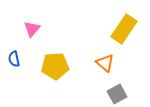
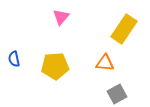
pink triangle: moved 29 px right, 12 px up
orange triangle: rotated 36 degrees counterclockwise
